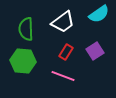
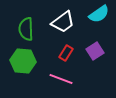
red rectangle: moved 1 px down
pink line: moved 2 px left, 3 px down
